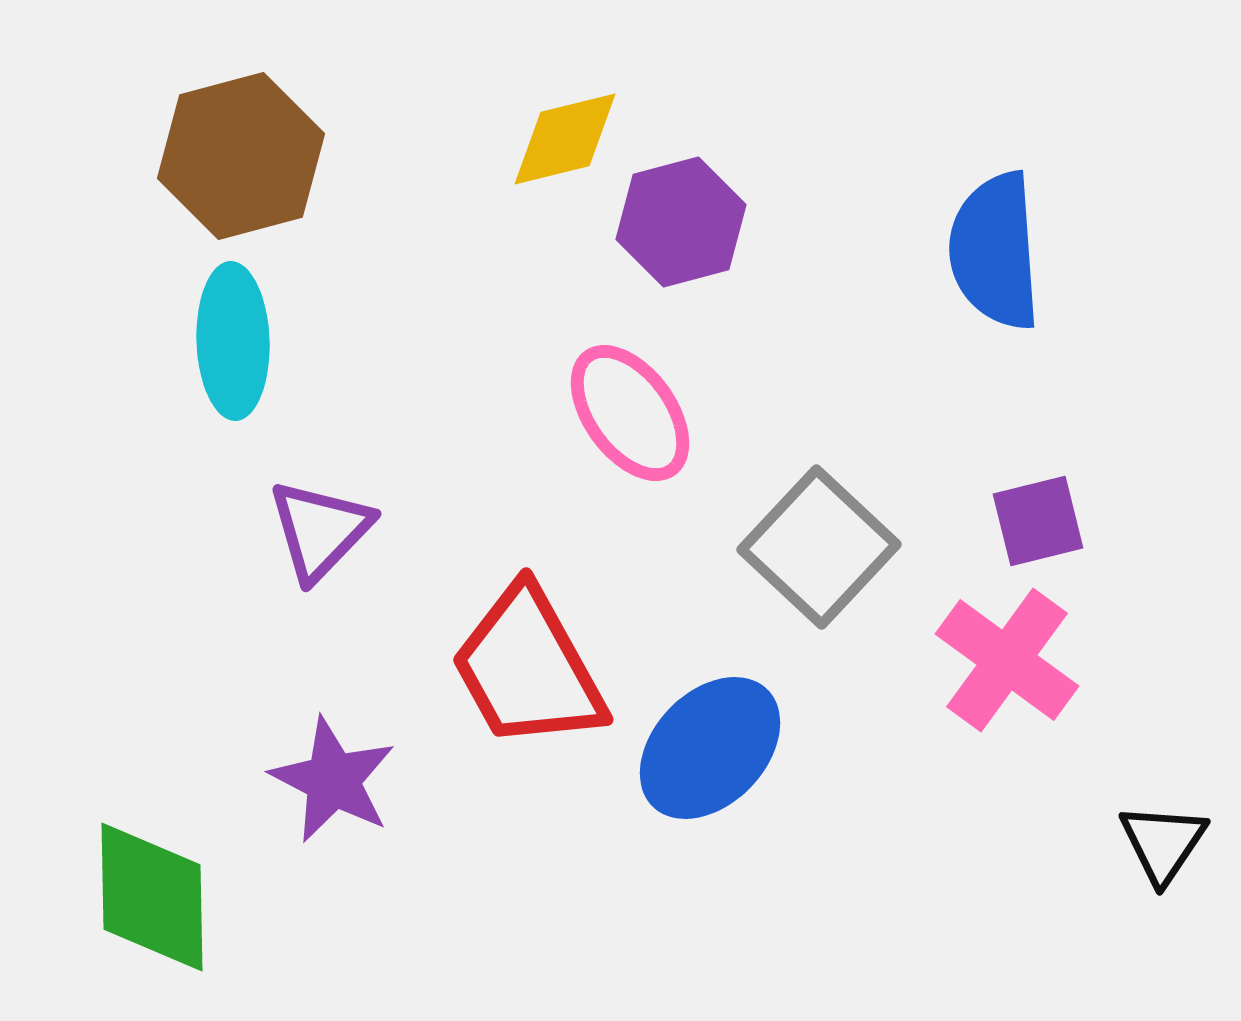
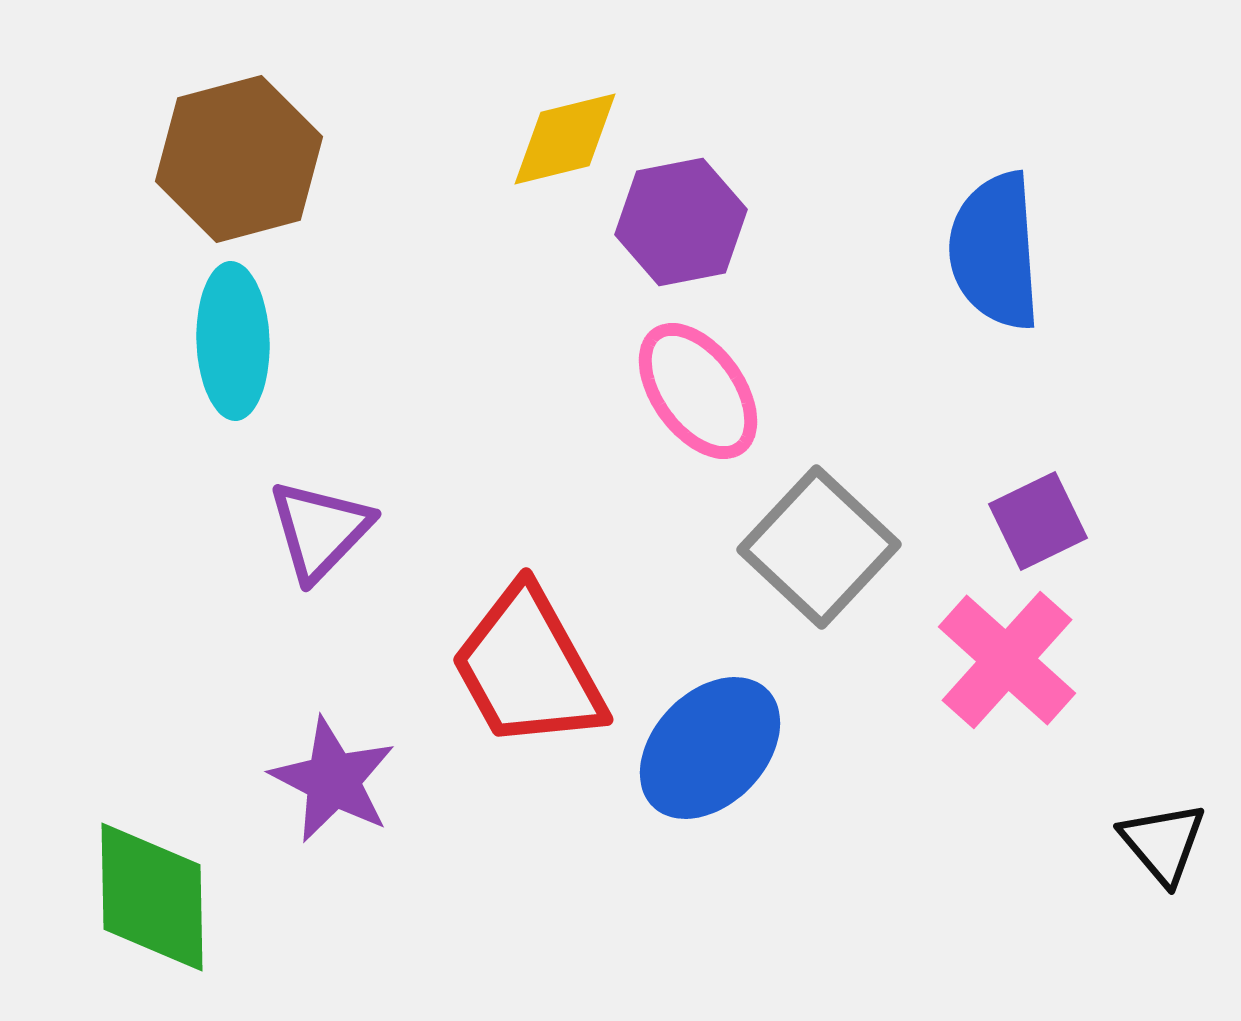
brown hexagon: moved 2 px left, 3 px down
purple hexagon: rotated 4 degrees clockwise
pink ellipse: moved 68 px right, 22 px up
purple square: rotated 12 degrees counterclockwise
pink cross: rotated 6 degrees clockwise
black triangle: rotated 14 degrees counterclockwise
